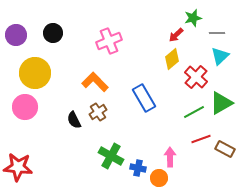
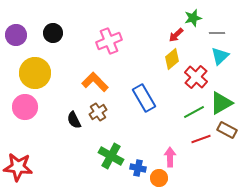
brown rectangle: moved 2 px right, 19 px up
